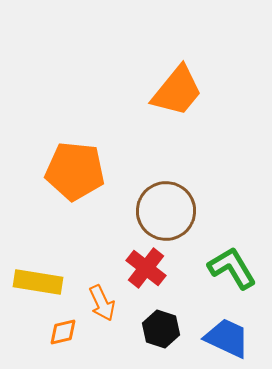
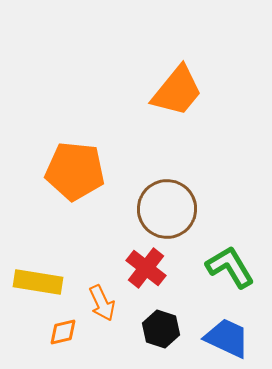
brown circle: moved 1 px right, 2 px up
green L-shape: moved 2 px left, 1 px up
